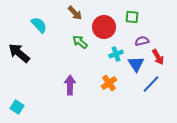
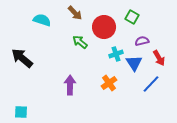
green square: rotated 24 degrees clockwise
cyan semicircle: moved 3 px right, 5 px up; rotated 30 degrees counterclockwise
black arrow: moved 3 px right, 5 px down
red arrow: moved 1 px right, 1 px down
blue triangle: moved 2 px left, 1 px up
cyan square: moved 4 px right, 5 px down; rotated 32 degrees counterclockwise
